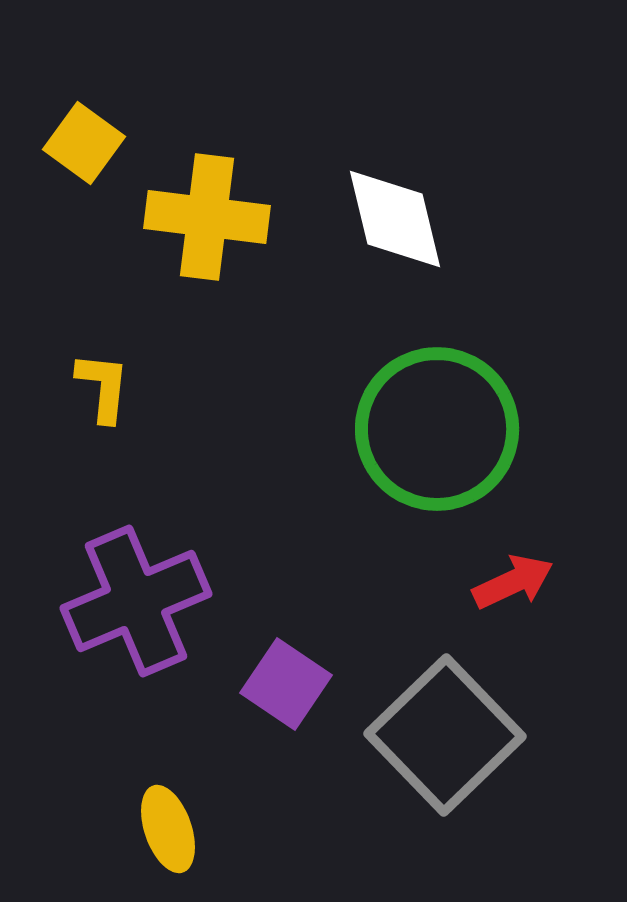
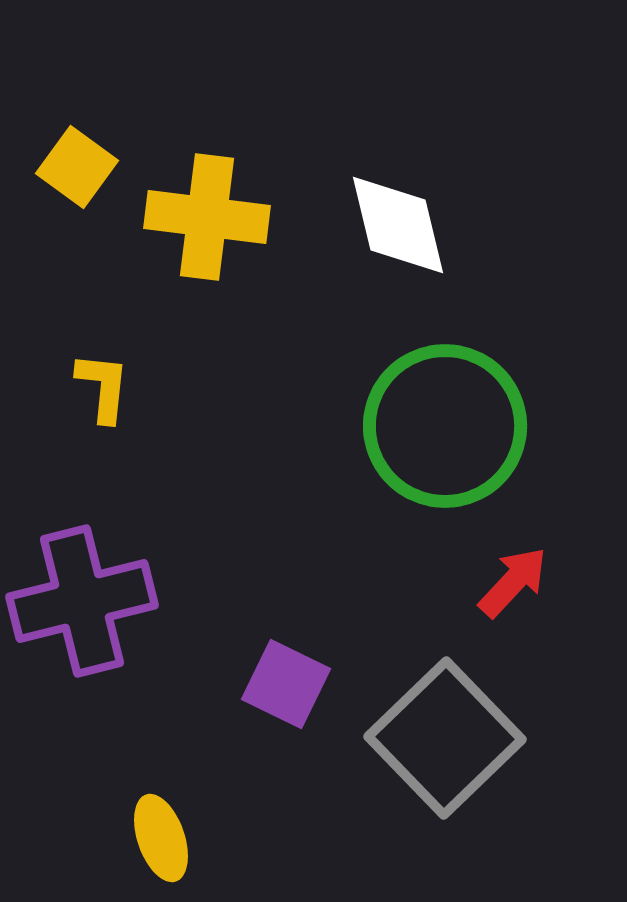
yellow square: moved 7 px left, 24 px down
white diamond: moved 3 px right, 6 px down
green circle: moved 8 px right, 3 px up
red arrow: rotated 22 degrees counterclockwise
purple cross: moved 54 px left; rotated 9 degrees clockwise
purple square: rotated 8 degrees counterclockwise
gray square: moved 3 px down
yellow ellipse: moved 7 px left, 9 px down
